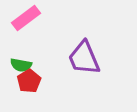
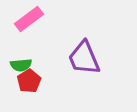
pink rectangle: moved 3 px right, 1 px down
green semicircle: rotated 15 degrees counterclockwise
